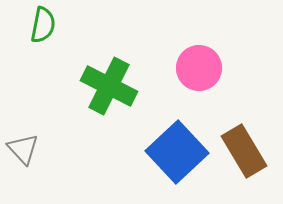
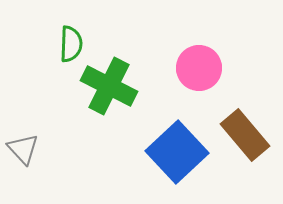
green semicircle: moved 28 px right, 19 px down; rotated 9 degrees counterclockwise
brown rectangle: moved 1 px right, 16 px up; rotated 9 degrees counterclockwise
